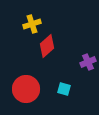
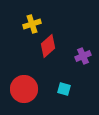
red diamond: moved 1 px right
purple cross: moved 5 px left, 6 px up
red circle: moved 2 px left
